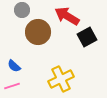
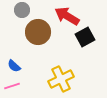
black square: moved 2 px left
